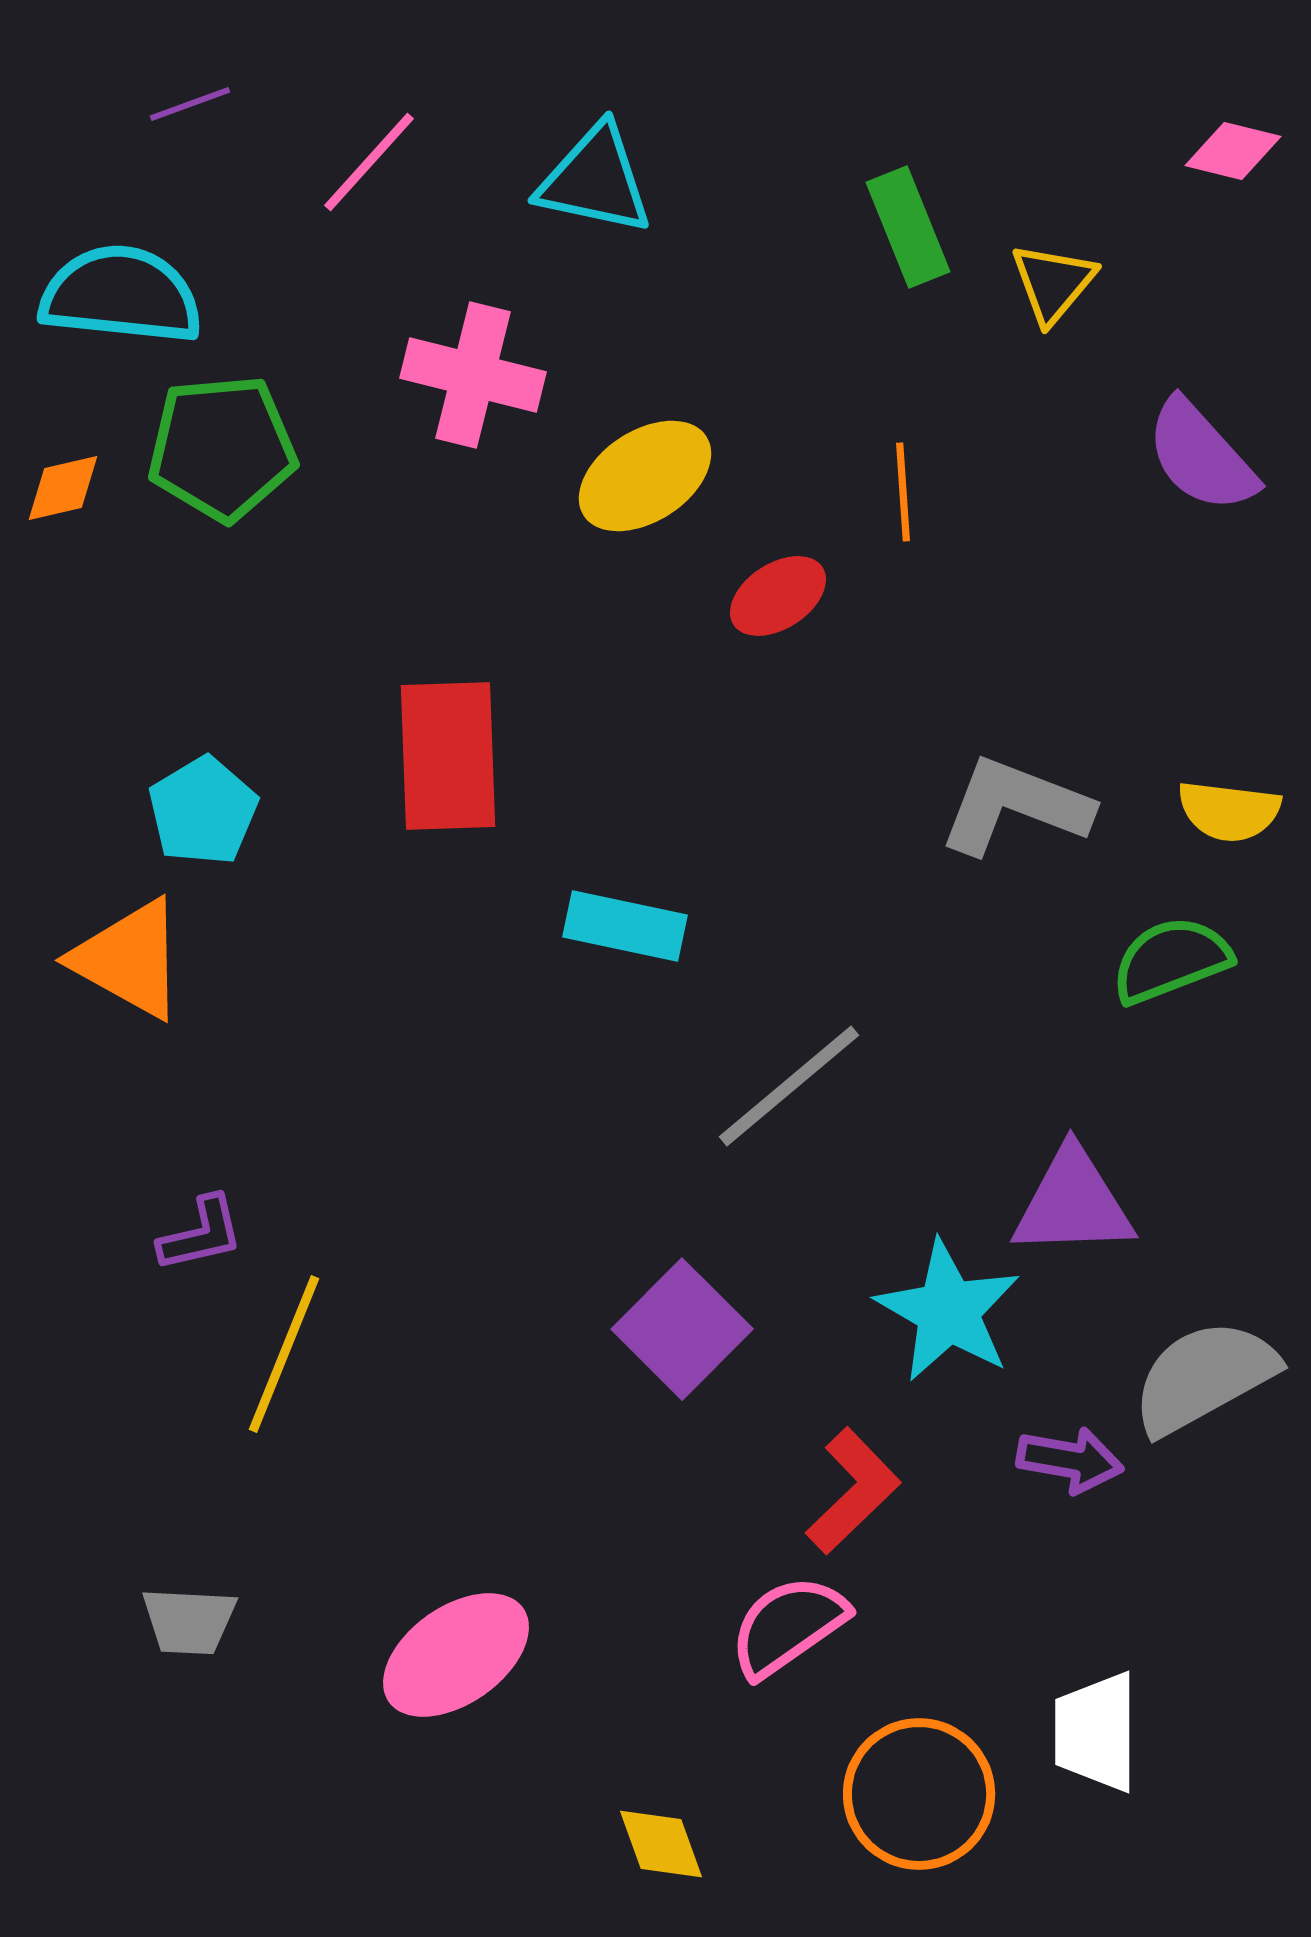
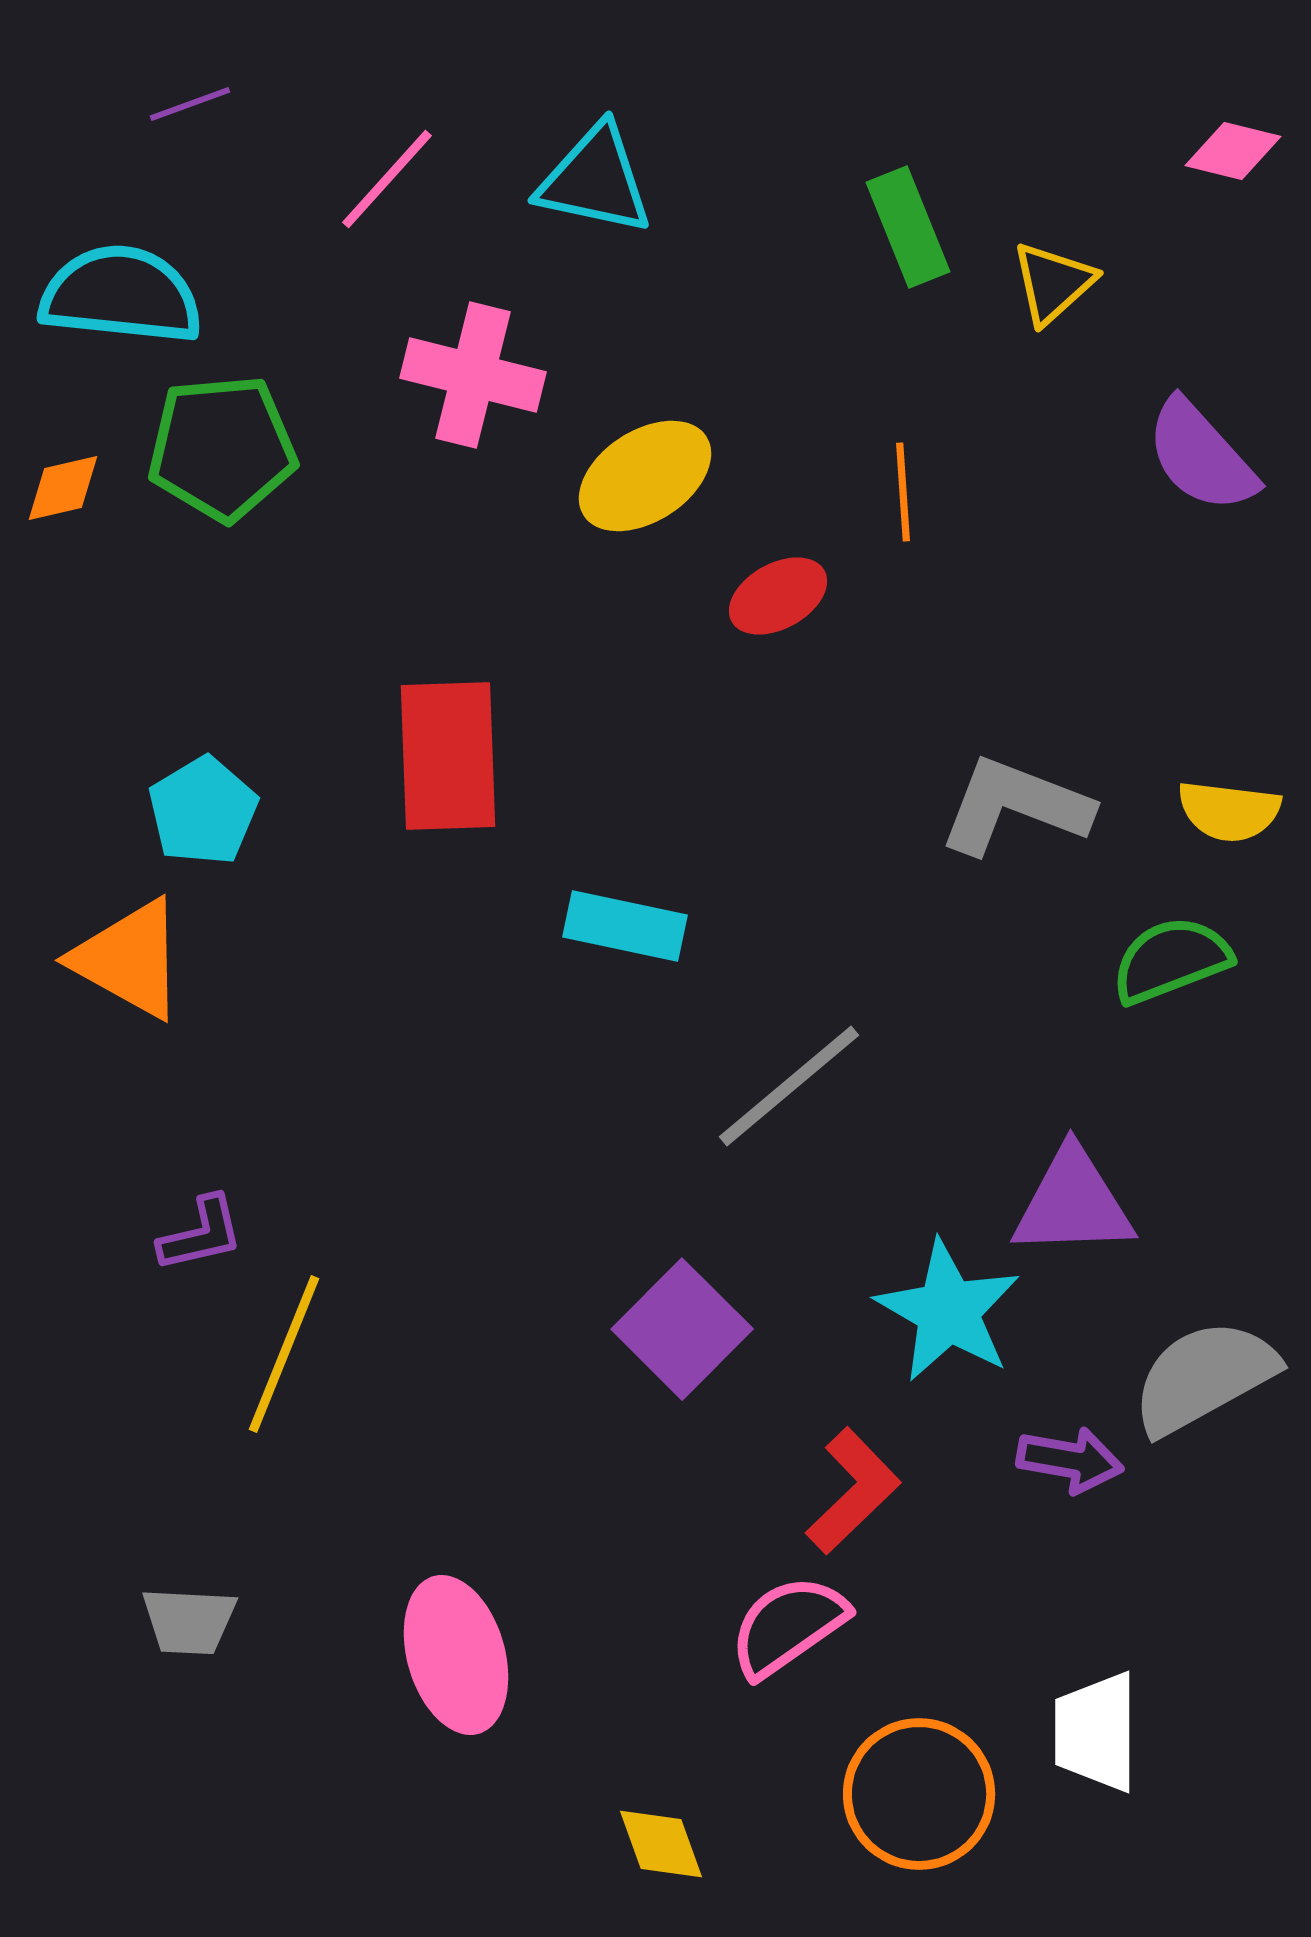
pink line: moved 18 px right, 17 px down
yellow triangle: rotated 8 degrees clockwise
red ellipse: rotated 4 degrees clockwise
pink ellipse: rotated 71 degrees counterclockwise
